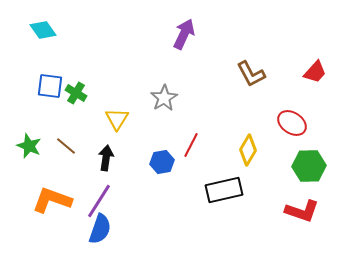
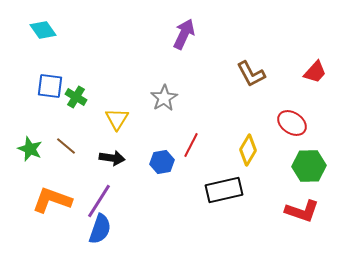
green cross: moved 4 px down
green star: moved 1 px right, 3 px down
black arrow: moved 6 px right; rotated 90 degrees clockwise
